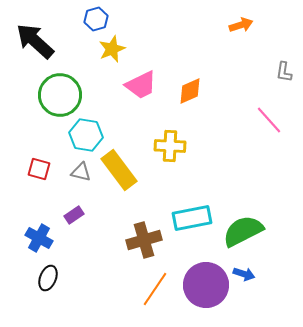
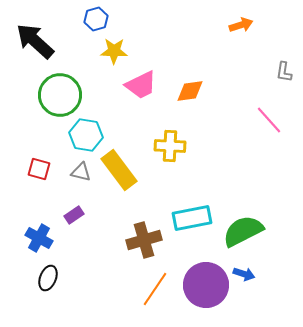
yellow star: moved 2 px right, 2 px down; rotated 24 degrees clockwise
orange diamond: rotated 16 degrees clockwise
